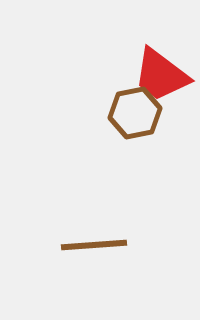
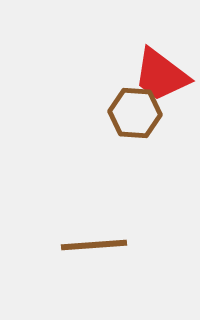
brown hexagon: rotated 15 degrees clockwise
